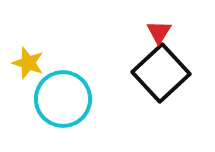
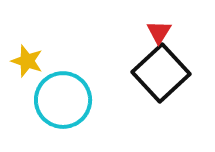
yellow star: moved 1 px left, 2 px up
cyan circle: moved 1 px down
